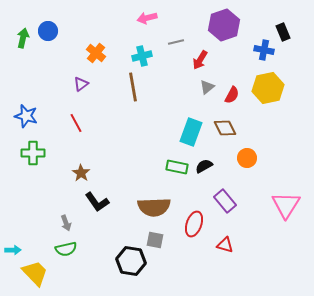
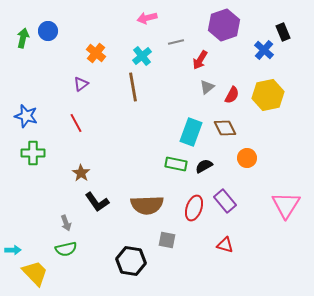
blue cross: rotated 30 degrees clockwise
cyan cross: rotated 24 degrees counterclockwise
yellow hexagon: moved 7 px down
green rectangle: moved 1 px left, 3 px up
brown semicircle: moved 7 px left, 2 px up
red ellipse: moved 16 px up
gray square: moved 12 px right
